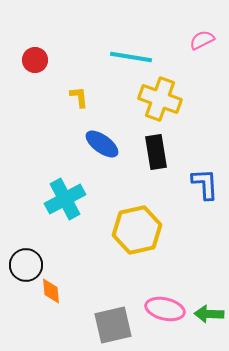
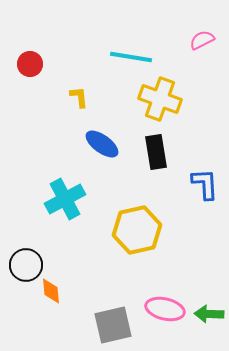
red circle: moved 5 px left, 4 px down
